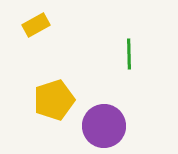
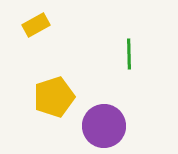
yellow pentagon: moved 3 px up
